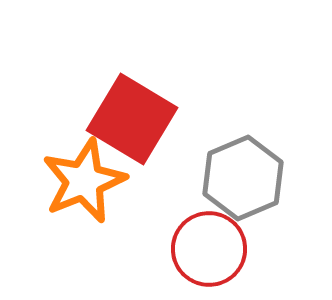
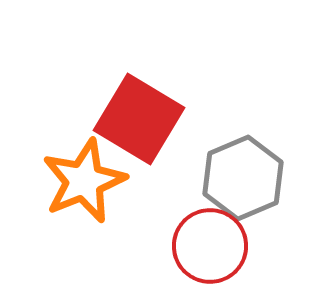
red square: moved 7 px right
red circle: moved 1 px right, 3 px up
